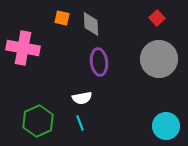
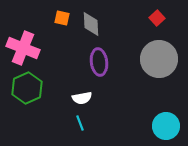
pink cross: rotated 12 degrees clockwise
green hexagon: moved 11 px left, 33 px up
